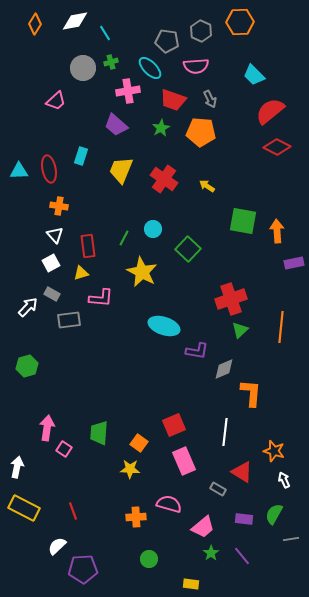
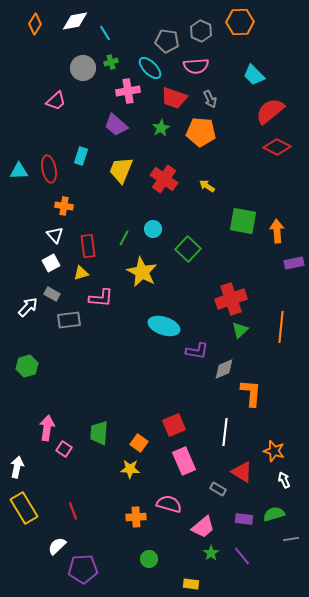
red trapezoid at (173, 100): moved 1 px right, 2 px up
orange cross at (59, 206): moved 5 px right
yellow rectangle at (24, 508): rotated 32 degrees clockwise
green semicircle at (274, 514): rotated 45 degrees clockwise
